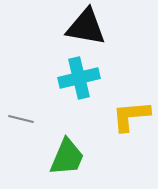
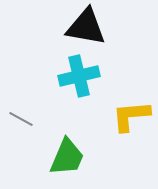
cyan cross: moved 2 px up
gray line: rotated 15 degrees clockwise
